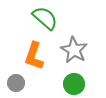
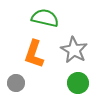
green semicircle: rotated 28 degrees counterclockwise
orange L-shape: moved 2 px up
green circle: moved 4 px right, 1 px up
